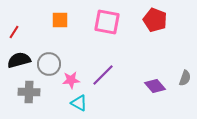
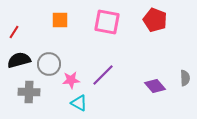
gray semicircle: rotated 21 degrees counterclockwise
